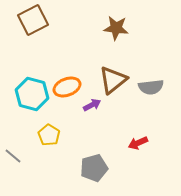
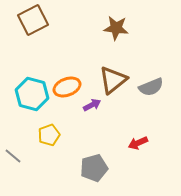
gray semicircle: rotated 15 degrees counterclockwise
yellow pentagon: rotated 20 degrees clockwise
